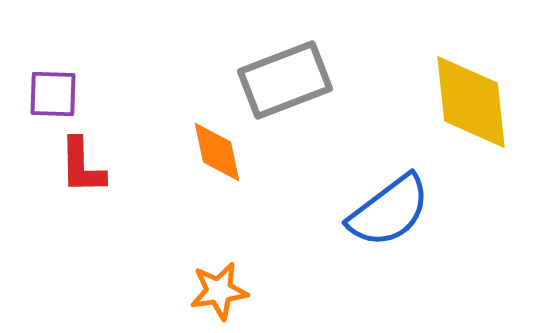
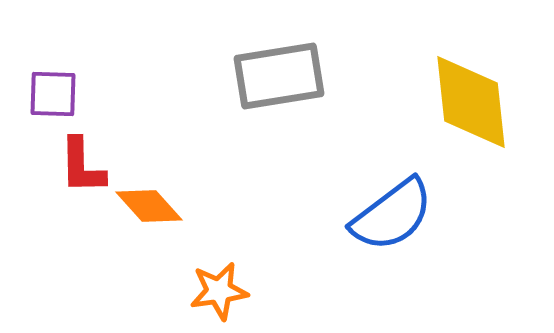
gray rectangle: moved 6 px left, 4 px up; rotated 12 degrees clockwise
orange diamond: moved 68 px left, 54 px down; rotated 30 degrees counterclockwise
blue semicircle: moved 3 px right, 4 px down
